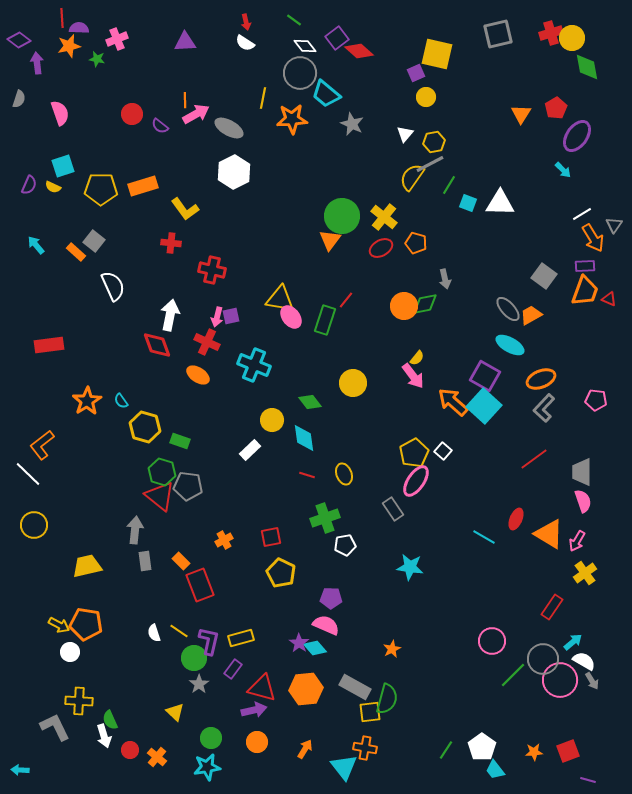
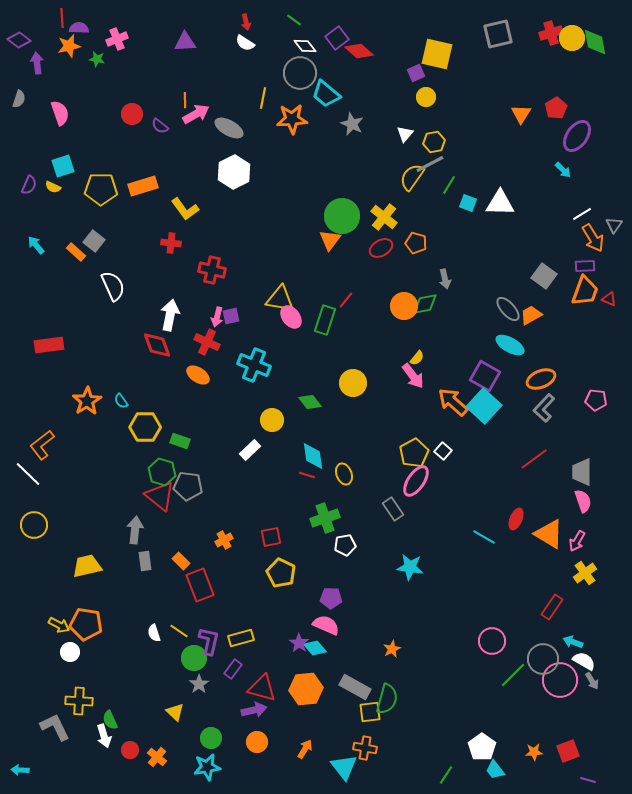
green diamond at (587, 67): moved 8 px right, 25 px up
yellow hexagon at (145, 427): rotated 16 degrees counterclockwise
cyan diamond at (304, 438): moved 9 px right, 18 px down
cyan arrow at (573, 642): rotated 120 degrees counterclockwise
green line at (446, 750): moved 25 px down
